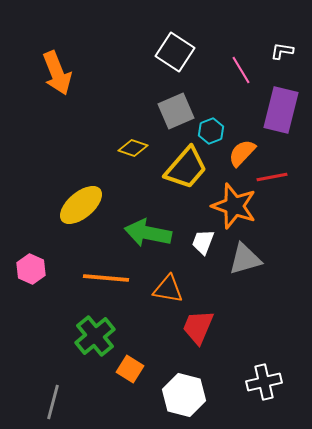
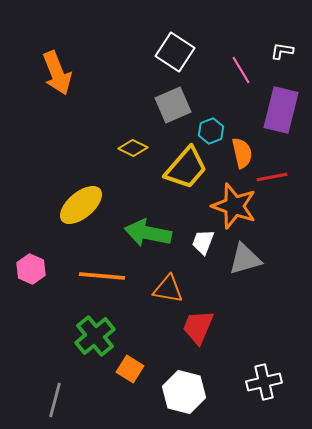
gray square: moved 3 px left, 6 px up
yellow diamond: rotated 8 degrees clockwise
orange semicircle: rotated 124 degrees clockwise
orange line: moved 4 px left, 2 px up
white hexagon: moved 3 px up
gray line: moved 2 px right, 2 px up
